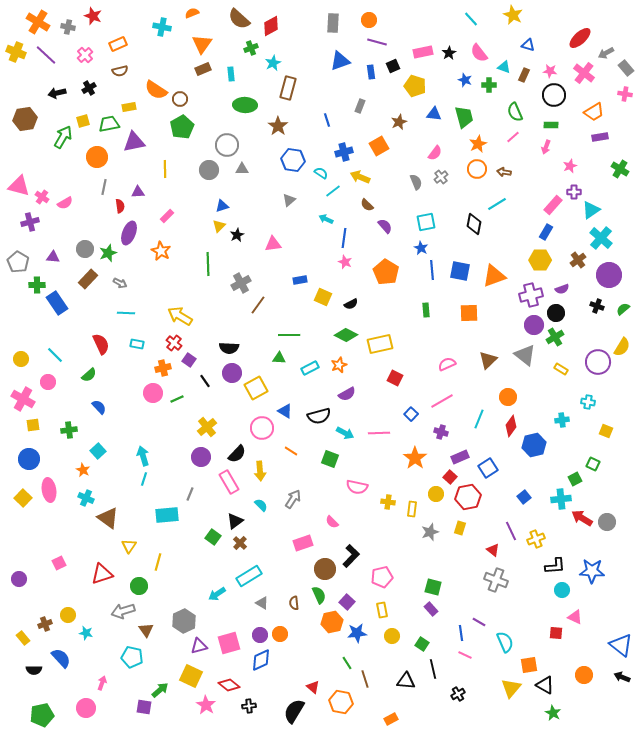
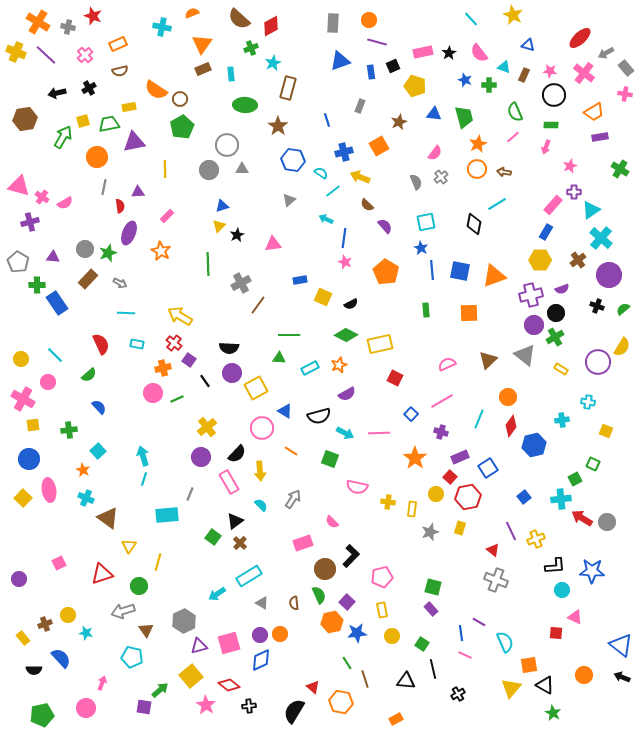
yellow square at (191, 676): rotated 25 degrees clockwise
orange rectangle at (391, 719): moved 5 px right
